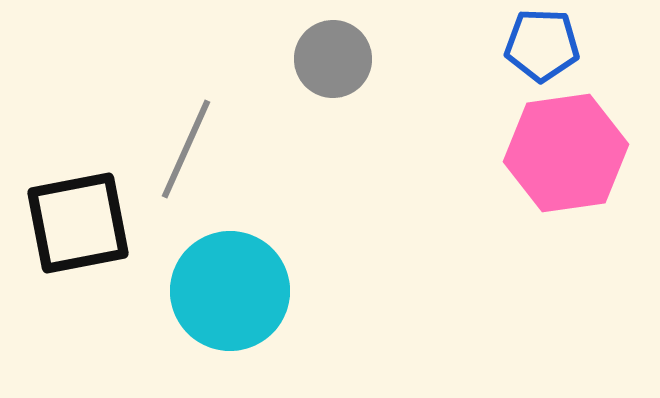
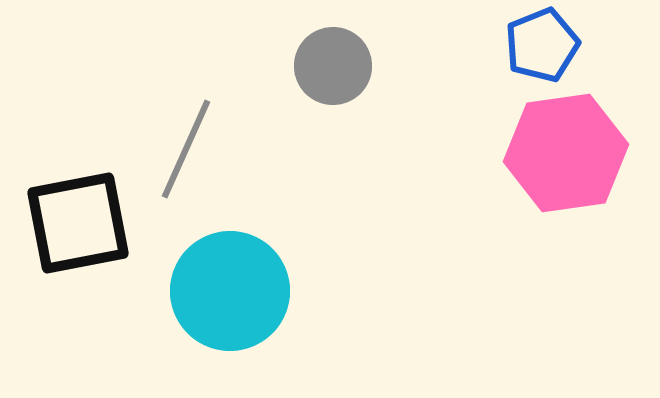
blue pentagon: rotated 24 degrees counterclockwise
gray circle: moved 7 px down
